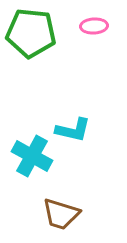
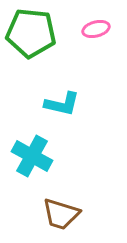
pink ellipse: moved 2 px right, 3 px down; rotated 12 degrees counterclockwise
cyan L-shape: moved 11 px left, 26 px up
